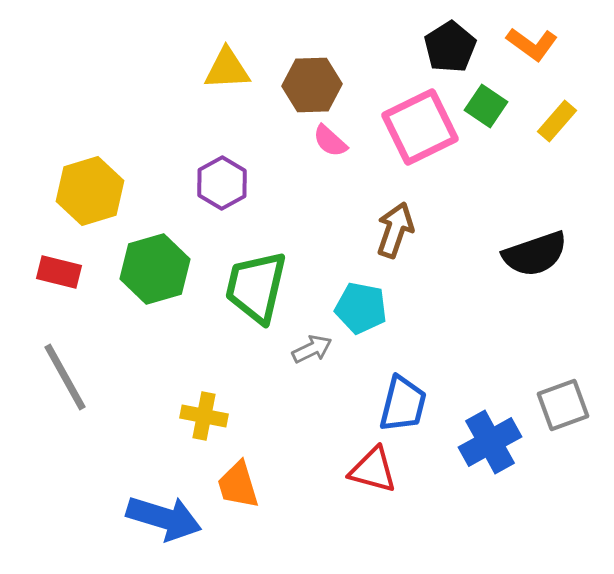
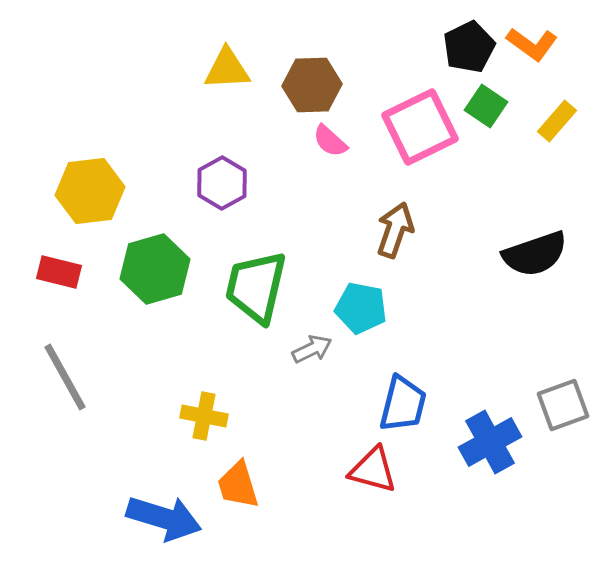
black pentagon: moved 19 px right; rotated 6 degrees clockwise
yellow hexagon: rotated 10 degrees clockwise
